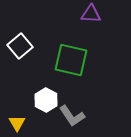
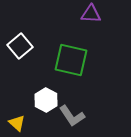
yellow triangle: rotated 18 degrees counterclockwise
